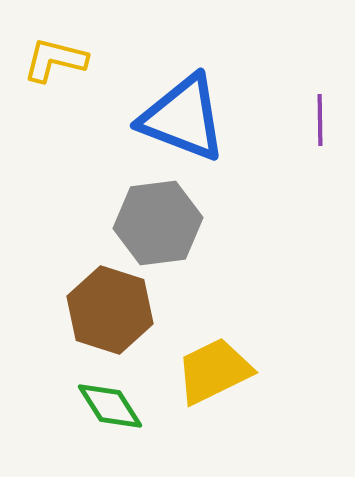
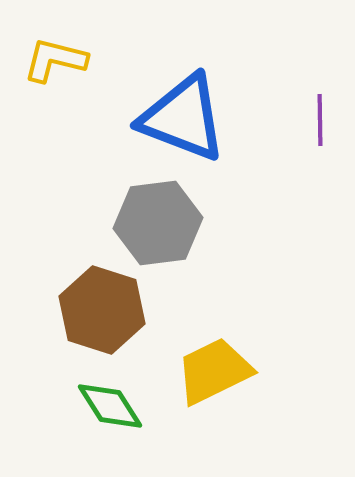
brown hexagon: moved 8 px left
